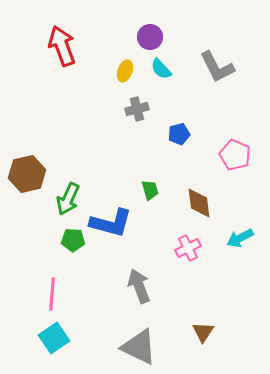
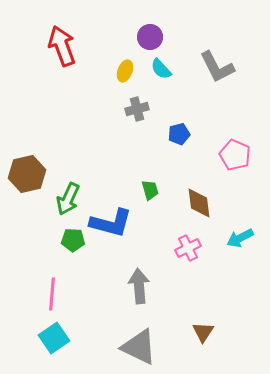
gray arrow: rotated 16 degrees clockwise
